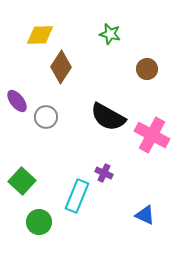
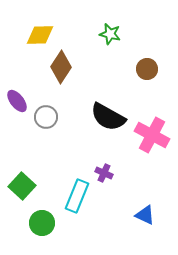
green square: moved 5 px down
green circle: moved 3 px right, 1 px down
